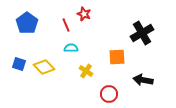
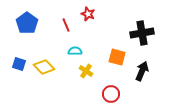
red star: moved 4 px right
black cross: rotated 20 degrees clockwise
cyan semicircle: moved 4 px right, 3 px down
orange square: rotated 18 degrees clockwise
black arrow: moved 1 px left, 9 px up; rotated 102 degrees clockwise
red circle: moved 2 px right
